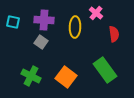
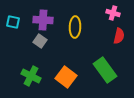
pink cross: moved 17 px right; rotated 24 degrees counterclockwise
purple cross: moved 1 px left
red semicircle: moved 5 px right, 2 px down; rotated 21 degrees clockwise
gray square: moved 1 px left, 1 px up
